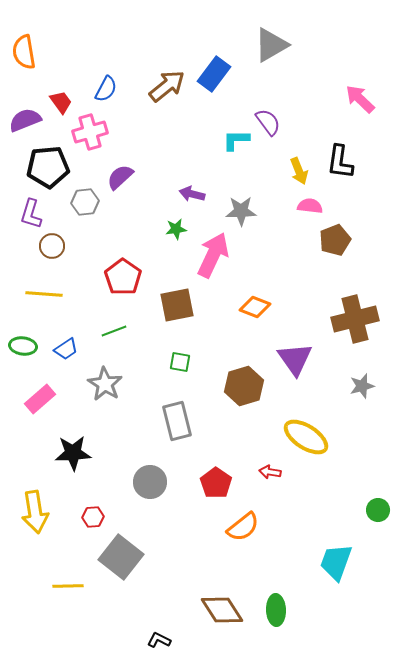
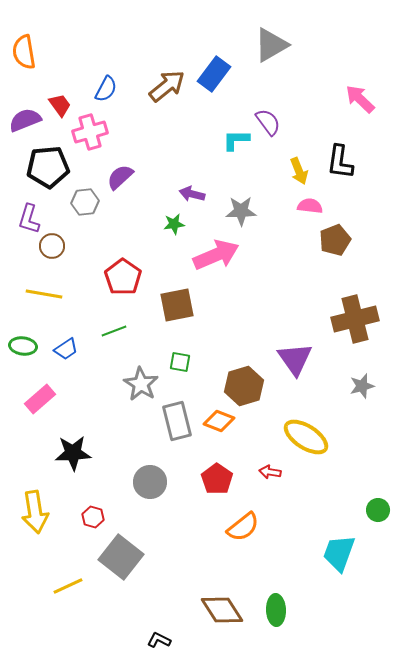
red trapezoid at (61, 102): moved 1 px left, 3 px down
purple L-shape at (31, 214): moved 2 px left, 5 px down
green star at (176, 229): moved 2 px left, 5 px up
pink arrow at (213, 255): moved 3 px right; rotated 42 degrees clockwise
yellow line at (44, 294): rotated 6 degrees clockwise
orange diamond at (255, 307): moved 36 px left, 114 px down
gray star at (105, 384): moved 36 px right
red pentagon at (216, 483): moved 1 px right, 4 px up
red hexagon at (93, 517): rotated 20 degrees clockwise
cyan trapezoid at (336, 562): moved 3 px right, 9 px up
yellow line at (68, 586): rotated 24 degrees counterclockwise
